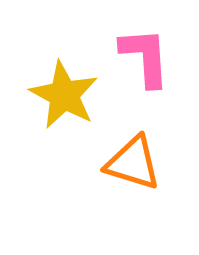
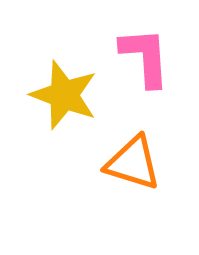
yellow star: rotated 8 degrees counterclockwise
